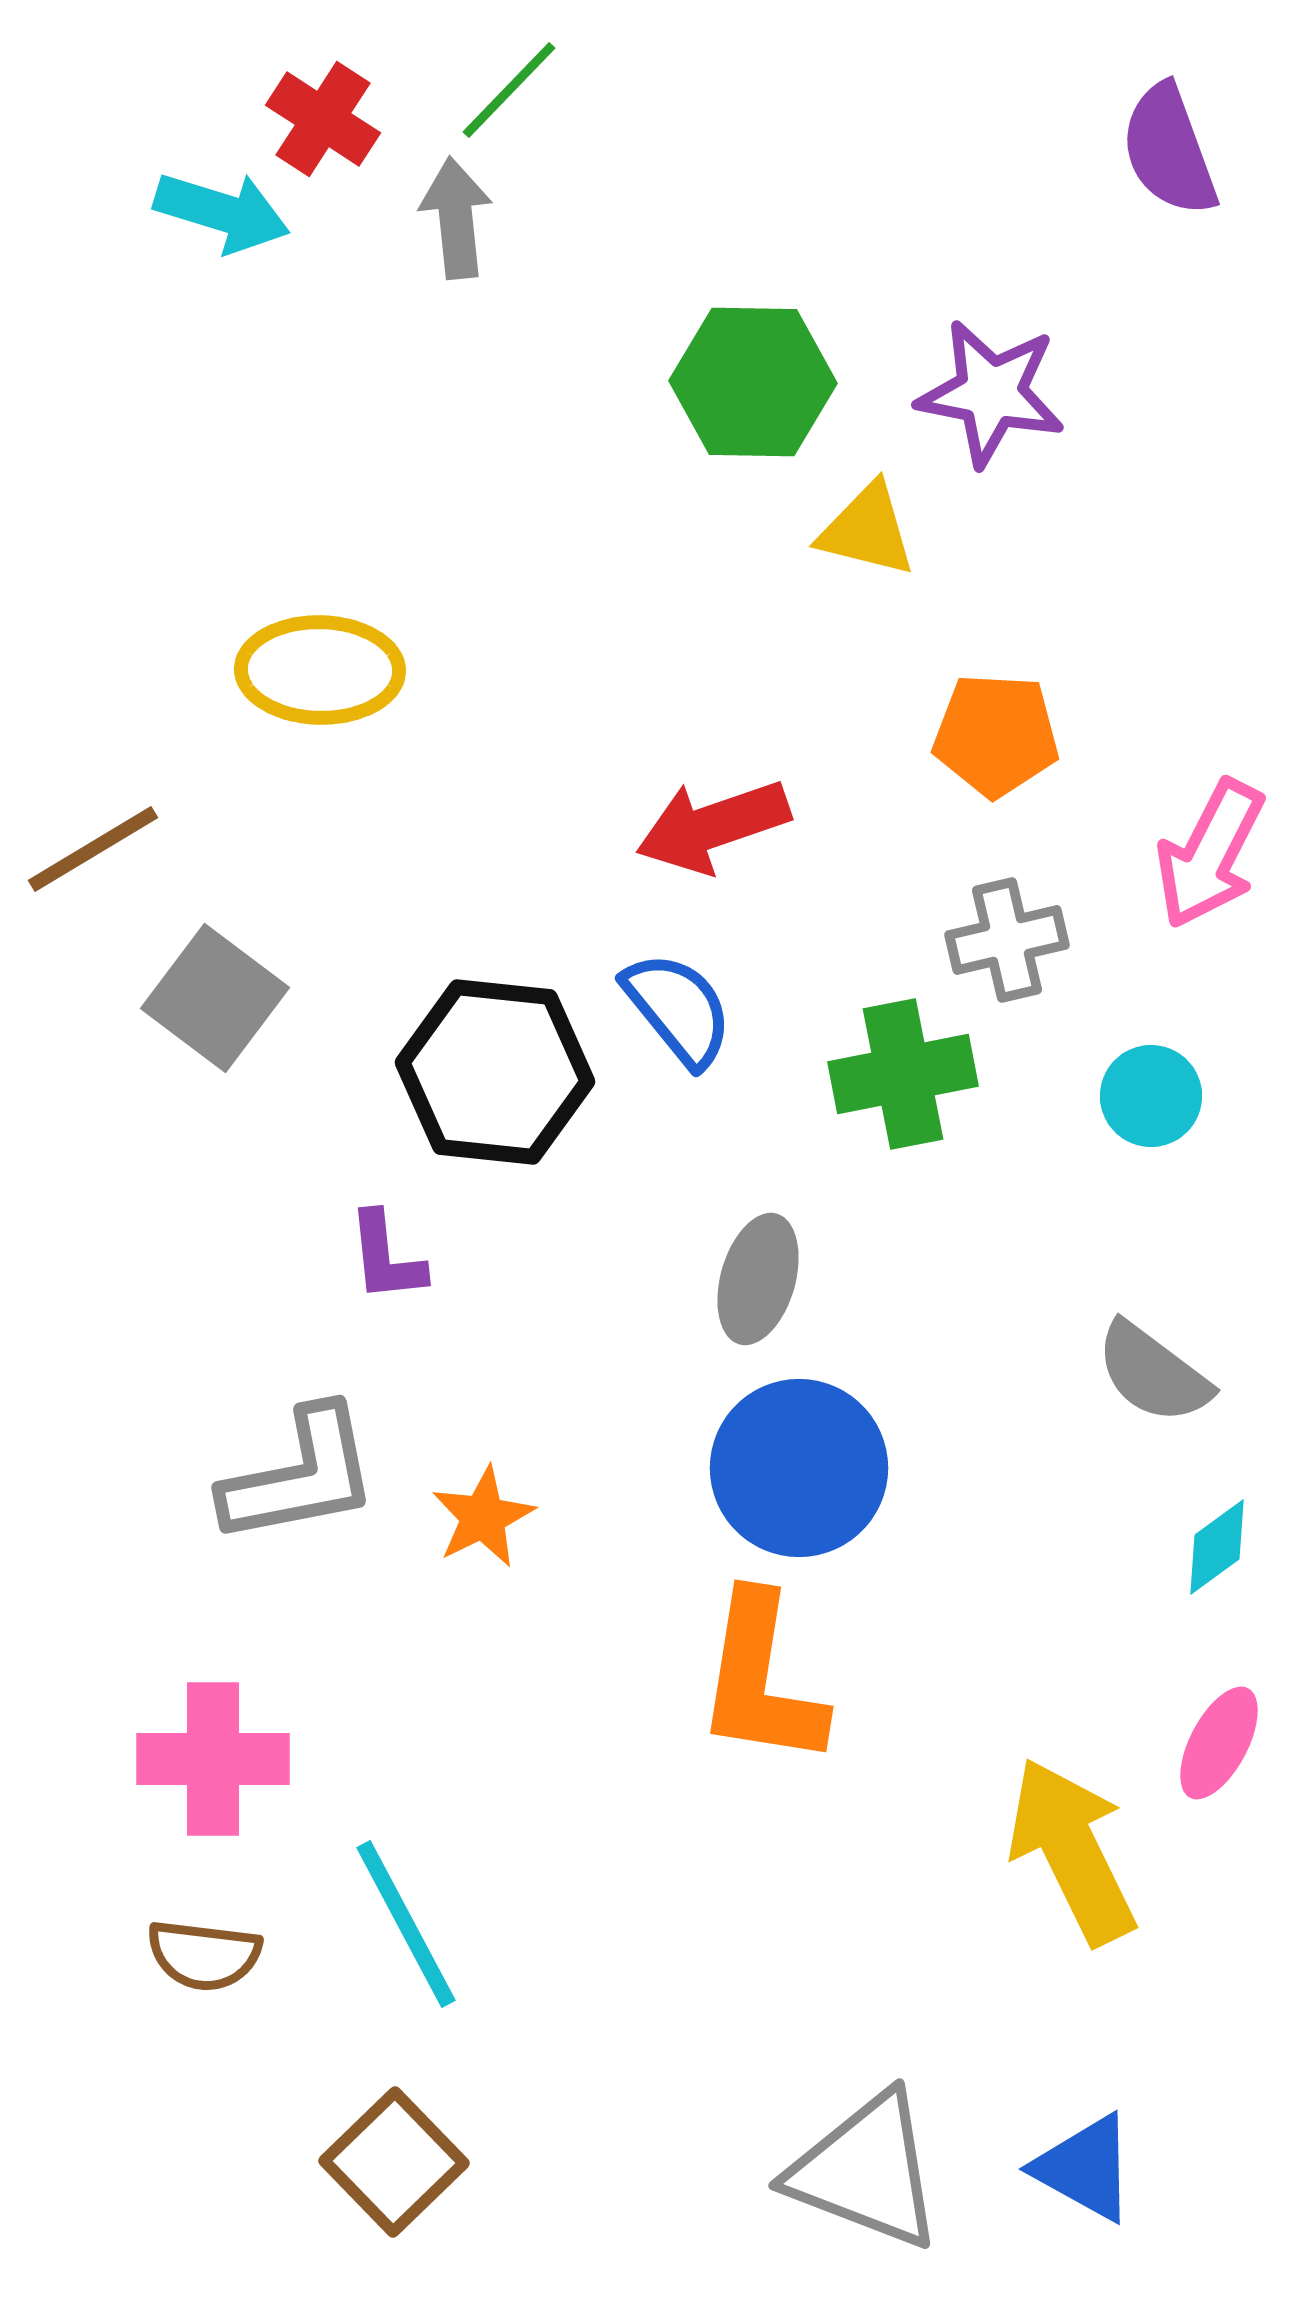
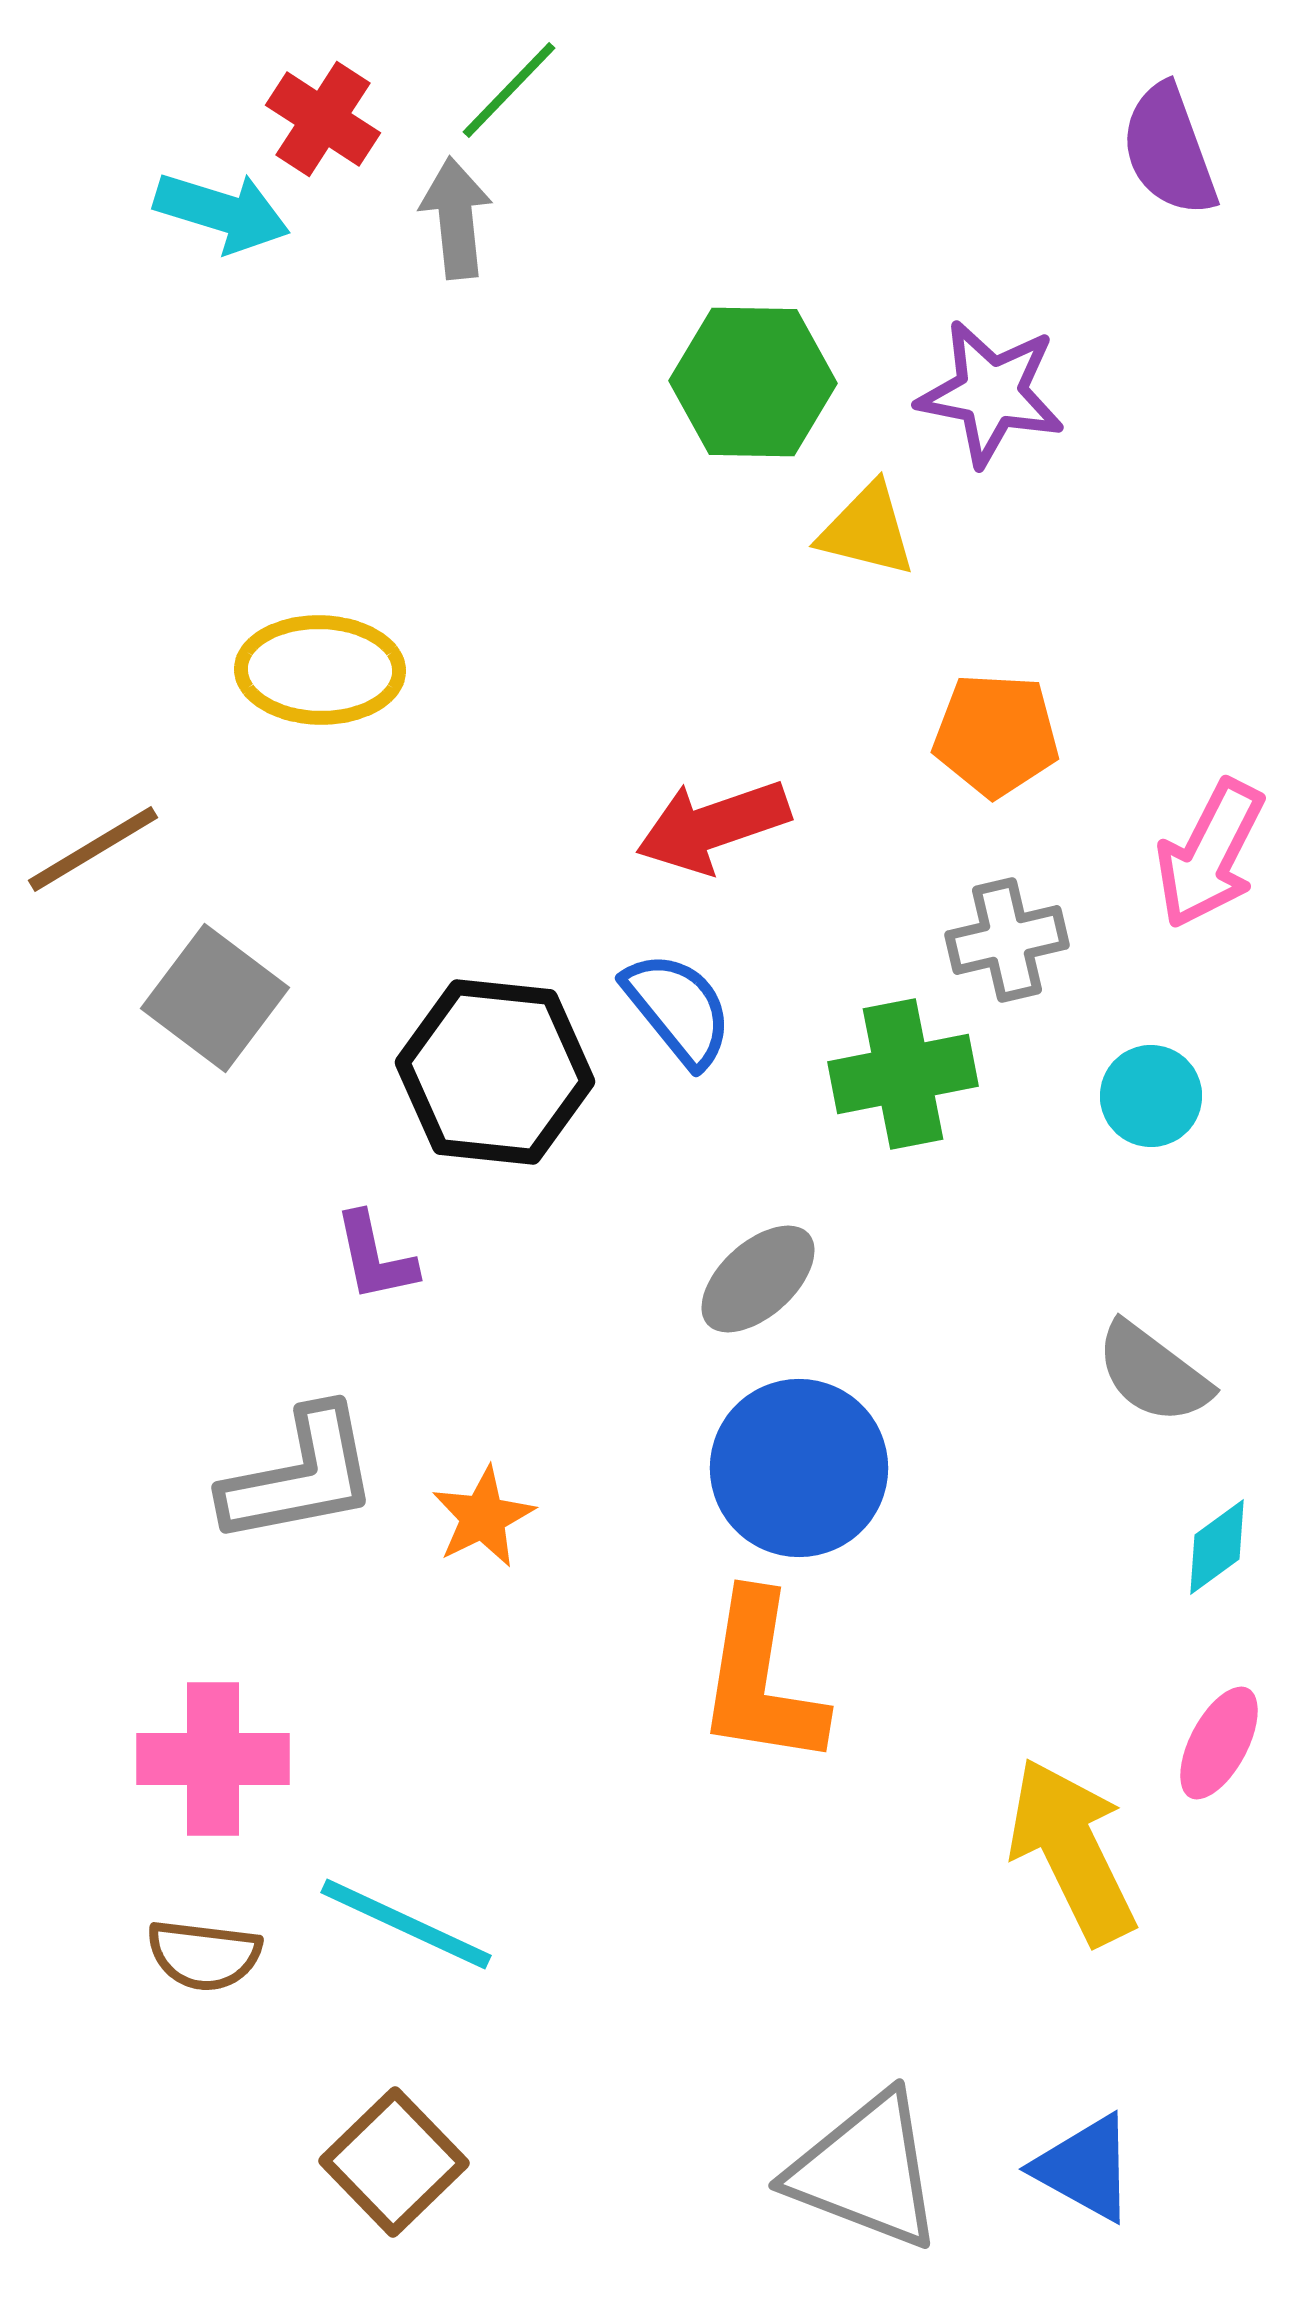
purple L-shape: moved 11 px left; rotated 6 degrees counterclockwise
gray ellipse: rotated 32 degrees clockwise
cyan line: rotated 37 degrees counterclockwise
